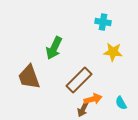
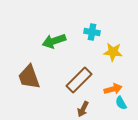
cyan cross: moved 11 px left, 10 px down
green arrow: moved 7 px up; rotated 45 degrees clockwise
orange arrow: moved 20 px right, 10 px up
